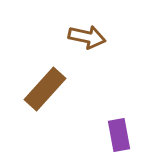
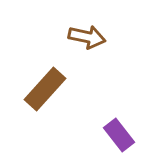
purple rectangle: rotated 28 degrees counterclockwise
